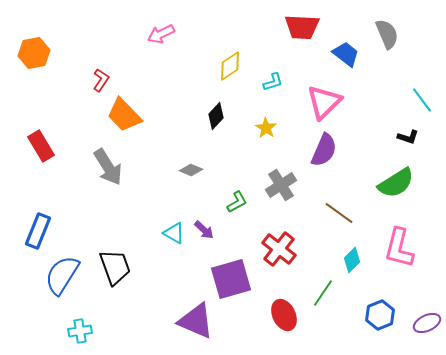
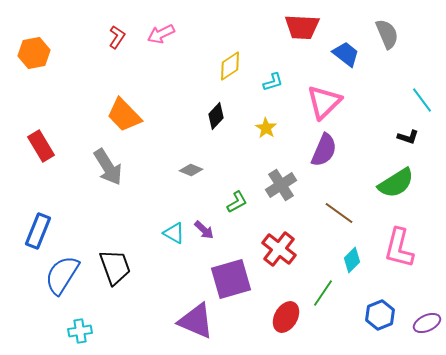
red L-shape: moved 16 px right, 43 px up
red ellipse: moved 2 px right, 2 px down; rotated 56 degrees clockwise
